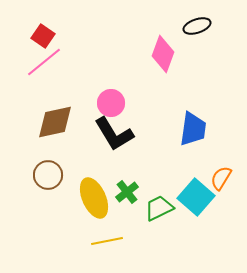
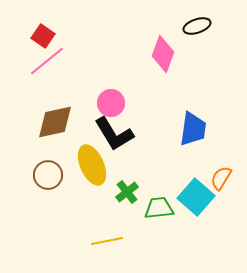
pink line: moved 3 px right, 1 px up
yellow ellipse: moved 2 px left, 33 px up
green trapezoid: rotated 20 degrees clockwise
